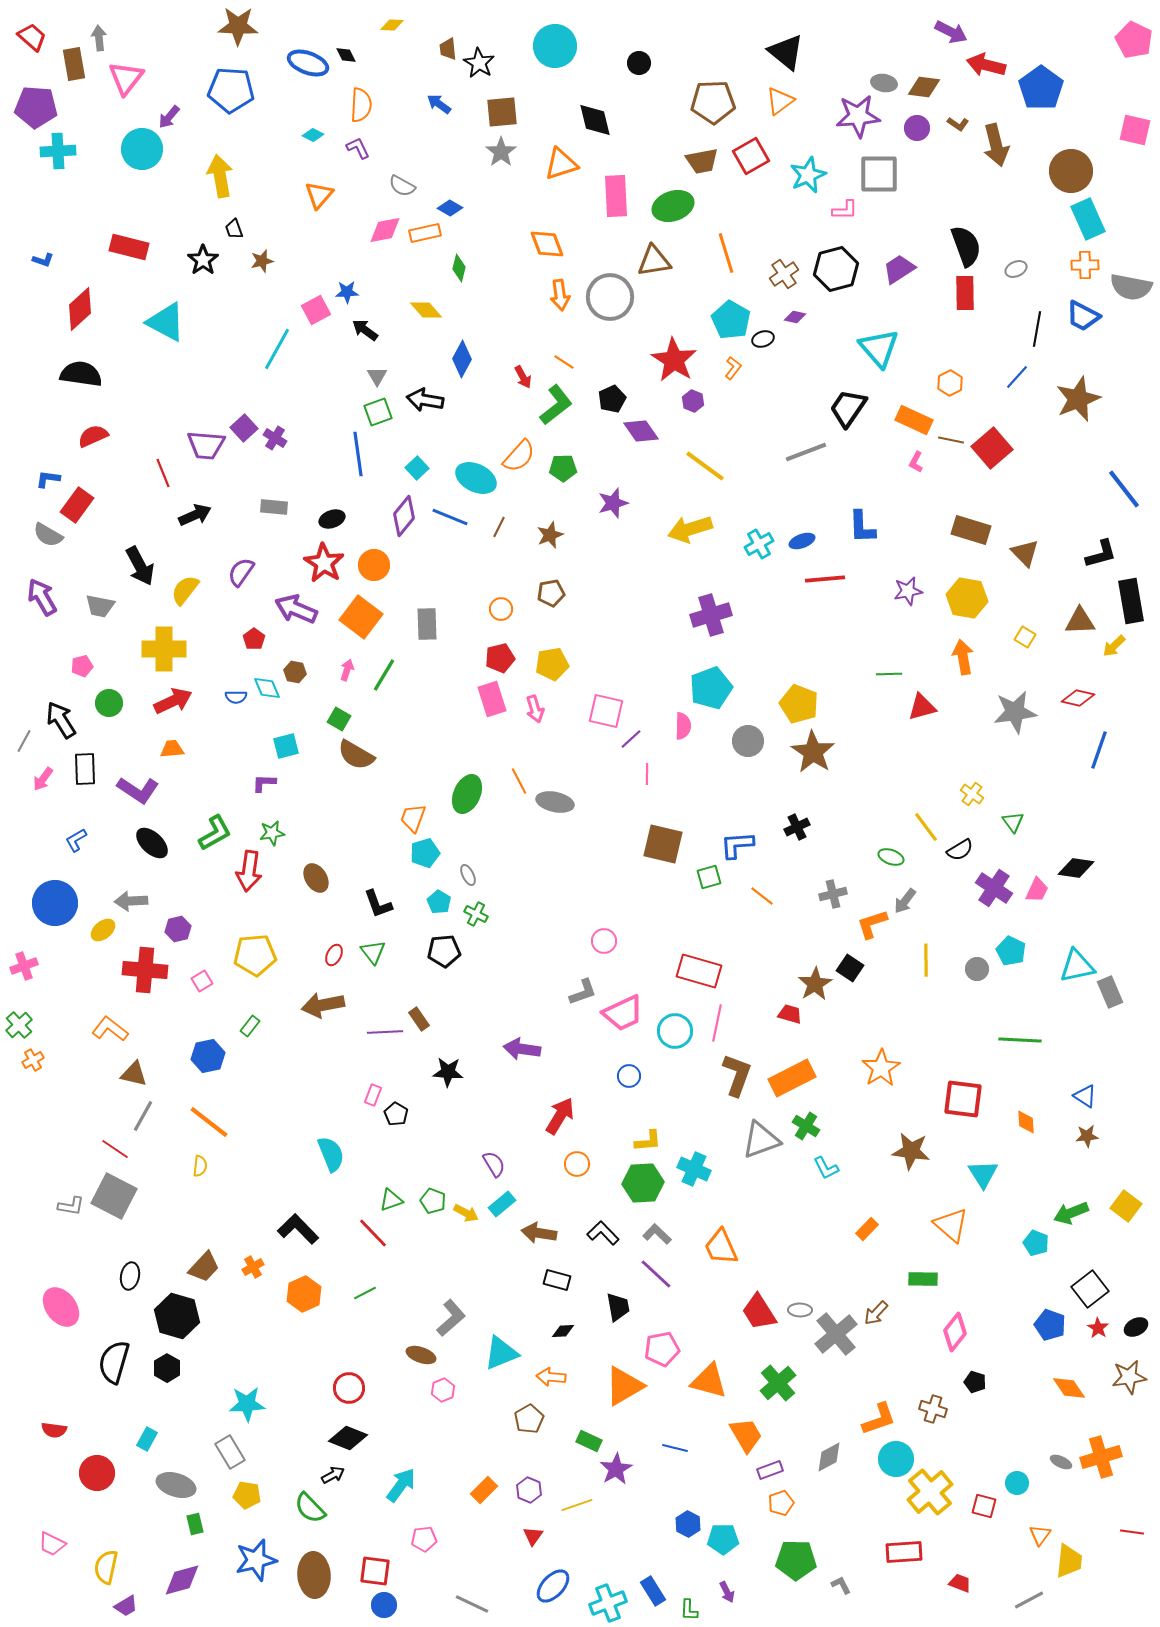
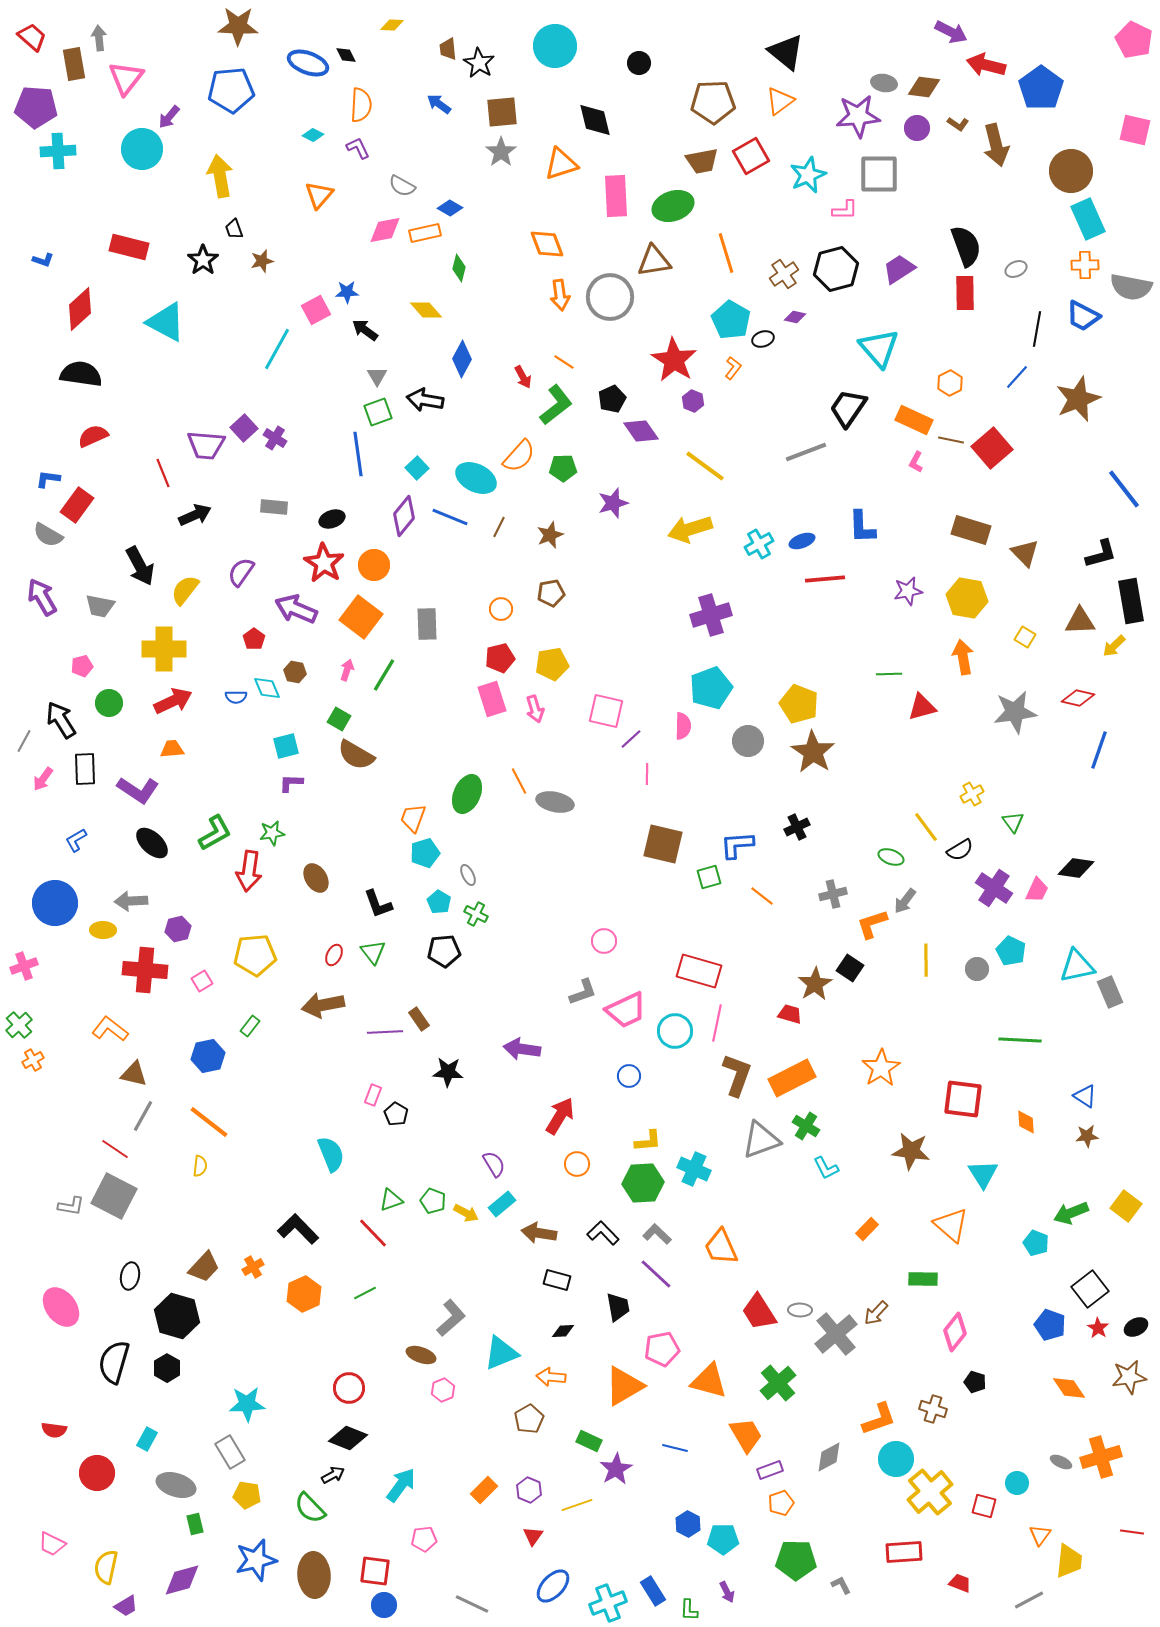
blue pentagon at (231, 90): rotated 9 degrees counterclockwise
purple L-shape at (264, 783): moved 27 px right
yellow cross at (972, 794): rotated 25 degrees clockwise
yellow ellipse at (103, 930): rotated 40 degrees clockwise
pink trapezoid at (623, 1013): moved 3 px right, 3 px up
